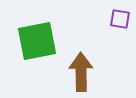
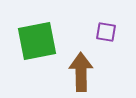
purple square: moved 14 px left, 13 px down
